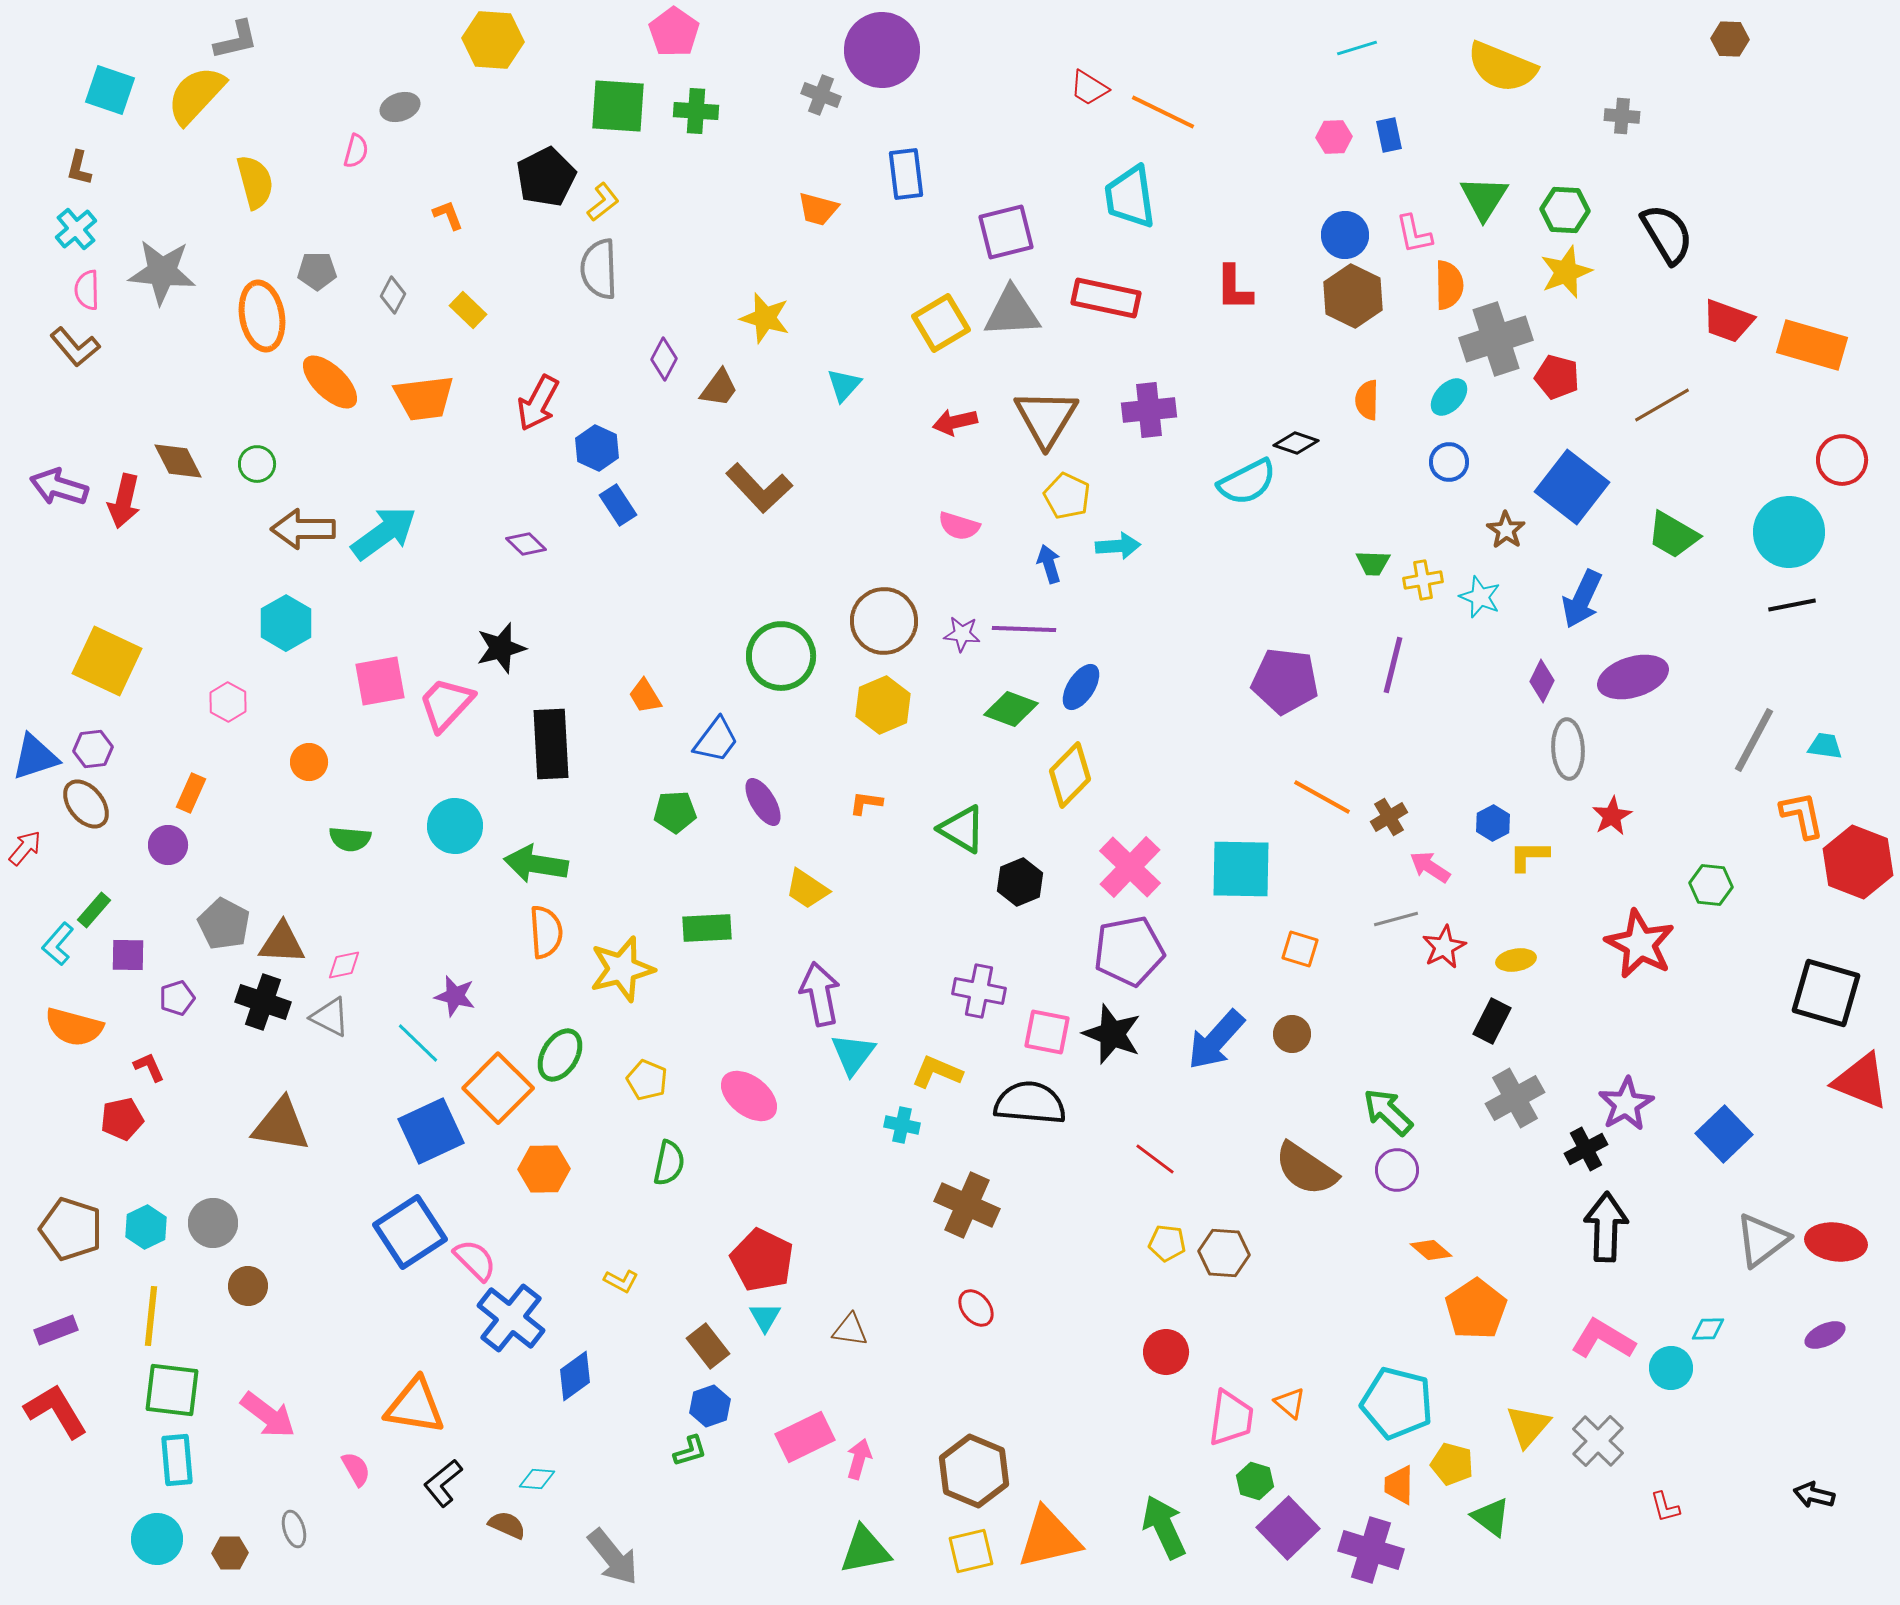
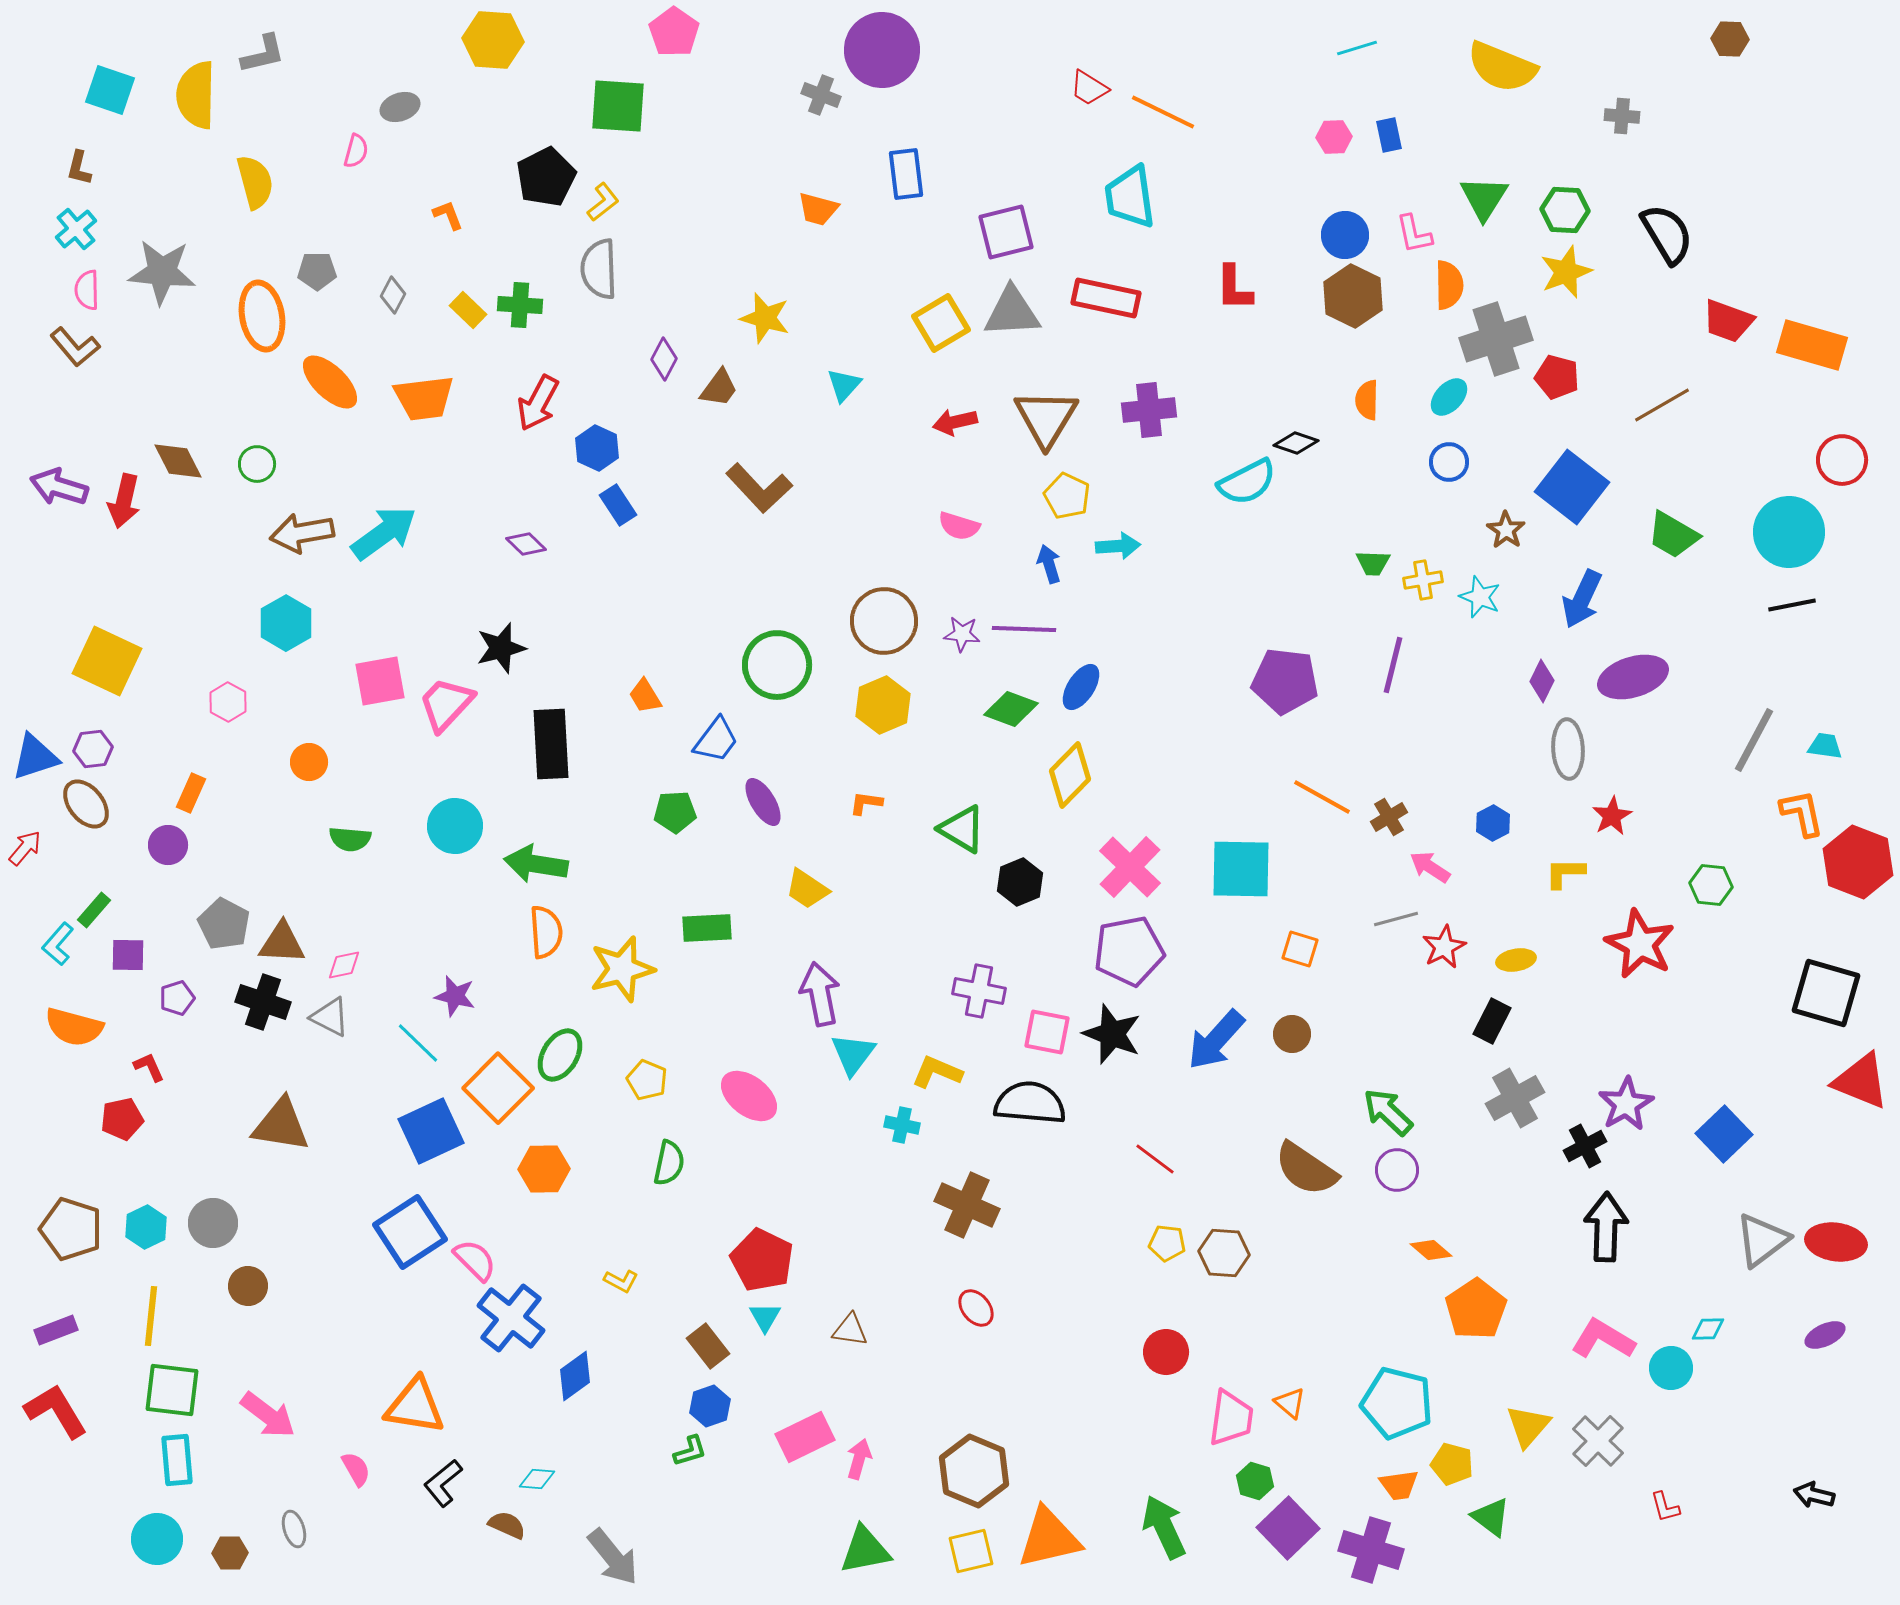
gray L-shape at (236, 40): moved 27 px right, 14 px down
yellow semicircle at (196, 95): rotated 42 degrees counterclockwise
green cross at (696, 111): moved 176 px left, 194 px down
brown arrow at (303, 529): moved 1 px left, 4 px down; rotated 10 degrees counterclockwise
green circle at (781, 656): moved 4 px left, 9 px down
orange L-shape at (1802, 815): moved 2 px up
yellow L-shape at (1529, 856): moved 36 px right, 17 px down
black cross at (1586, 1149): moved 1 px left, 3 px up
orange trapezoid at (1399, 1485): rotated 99 degrees counterclockwise
